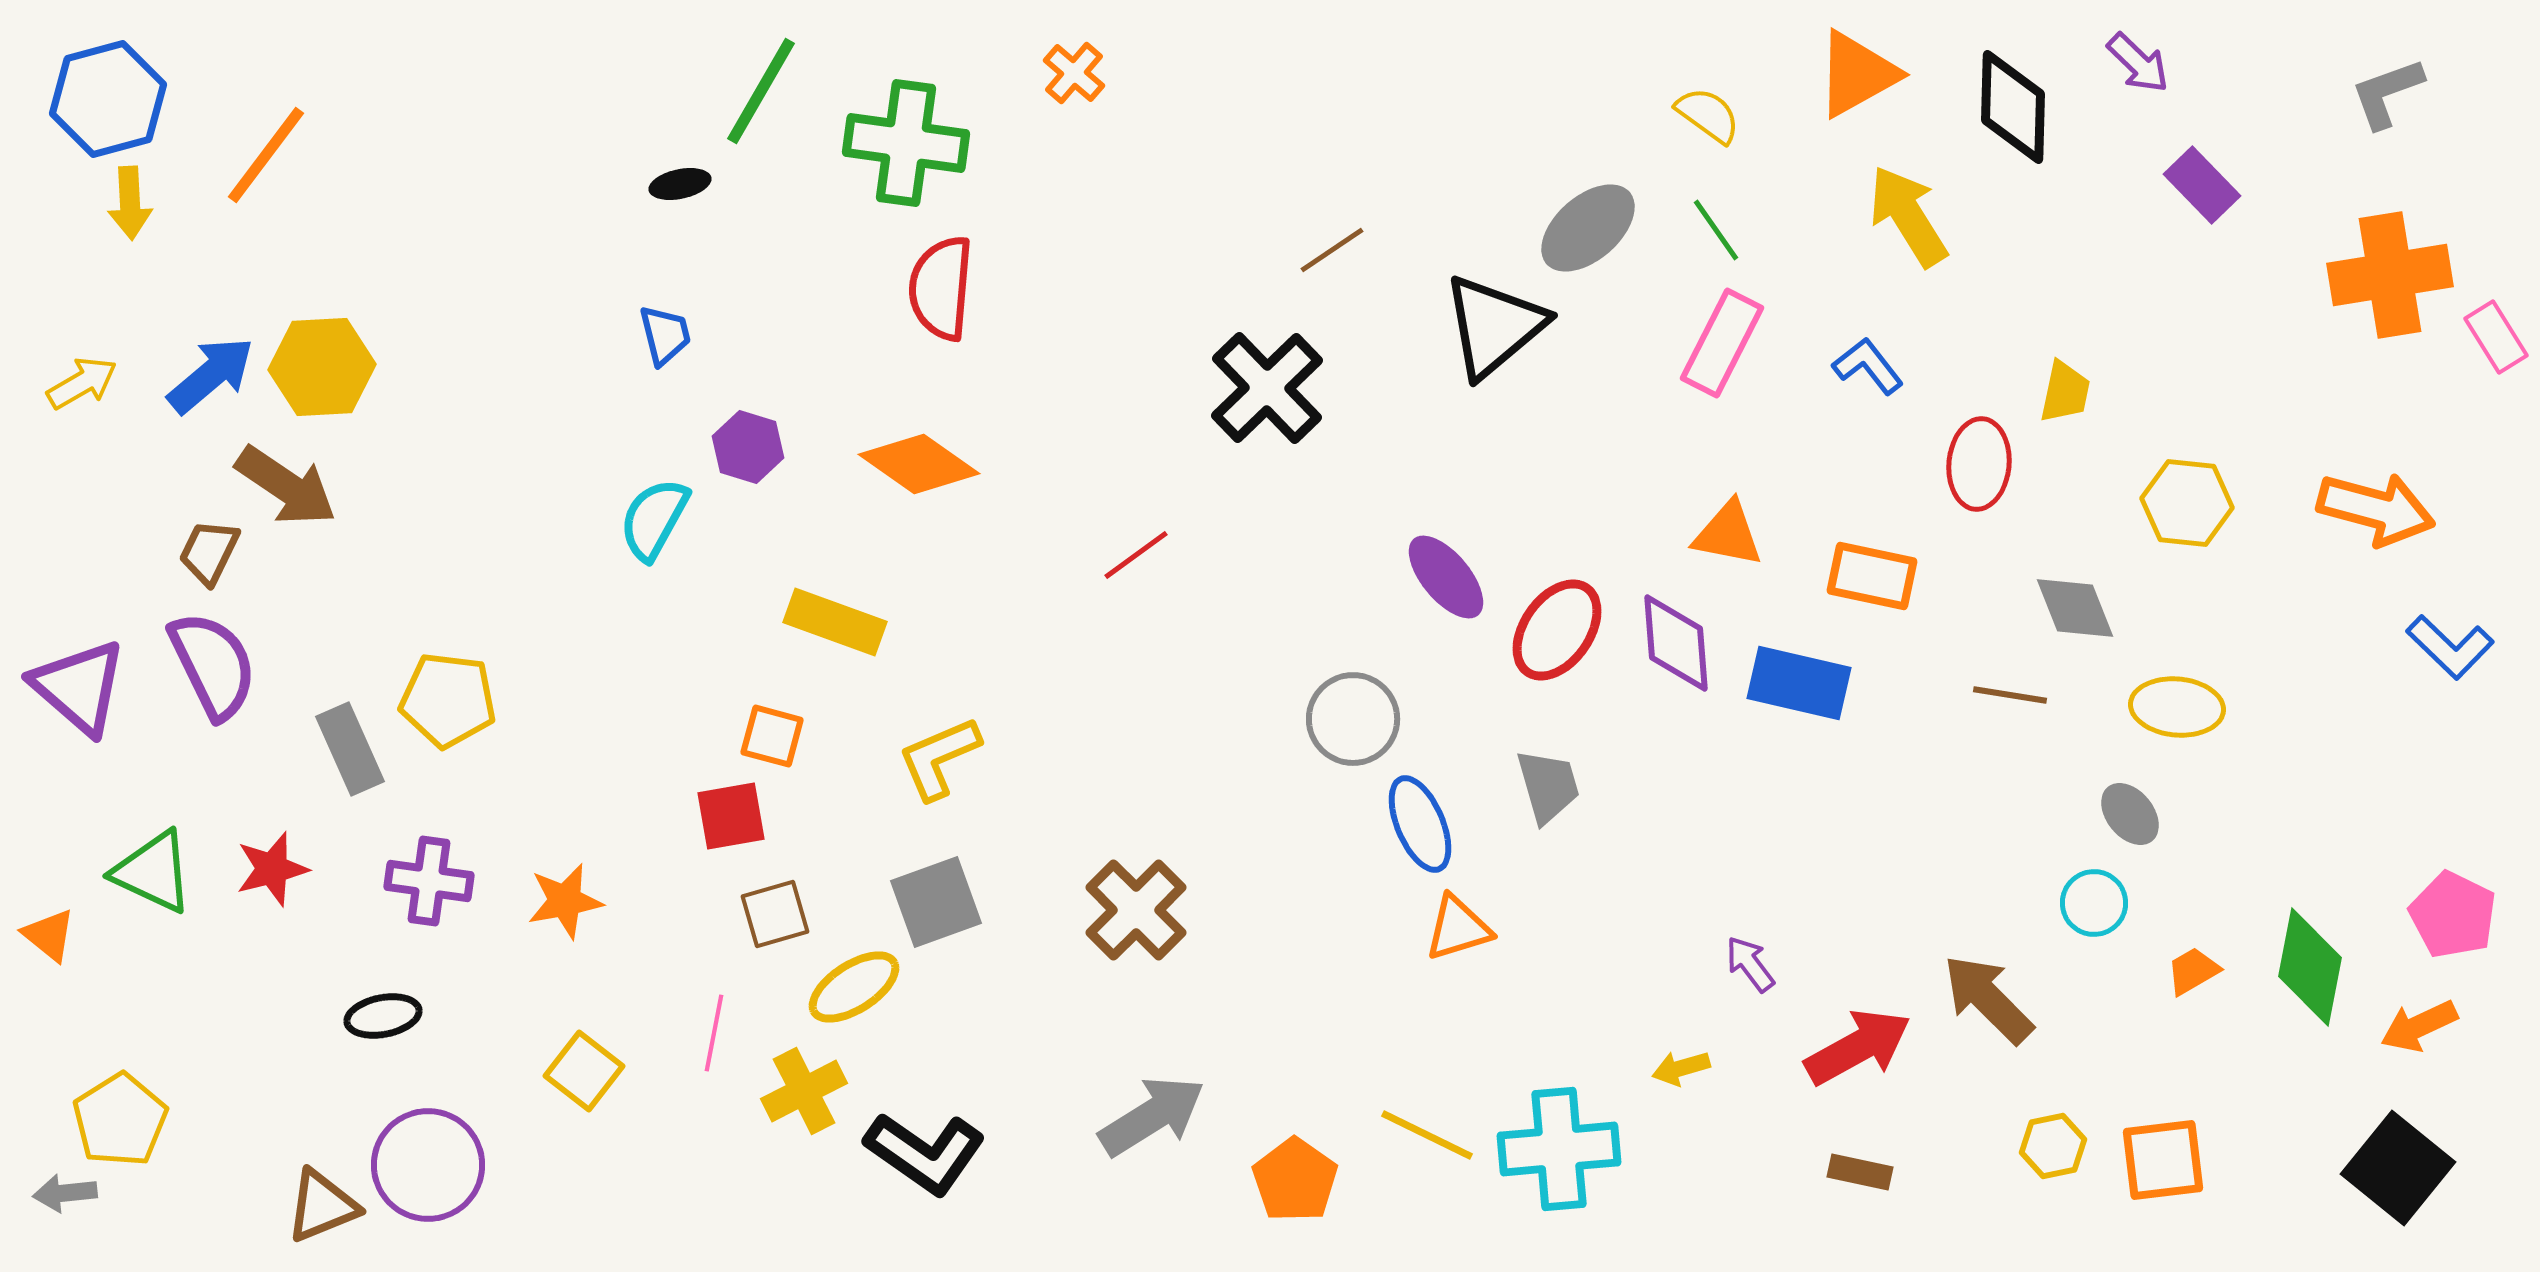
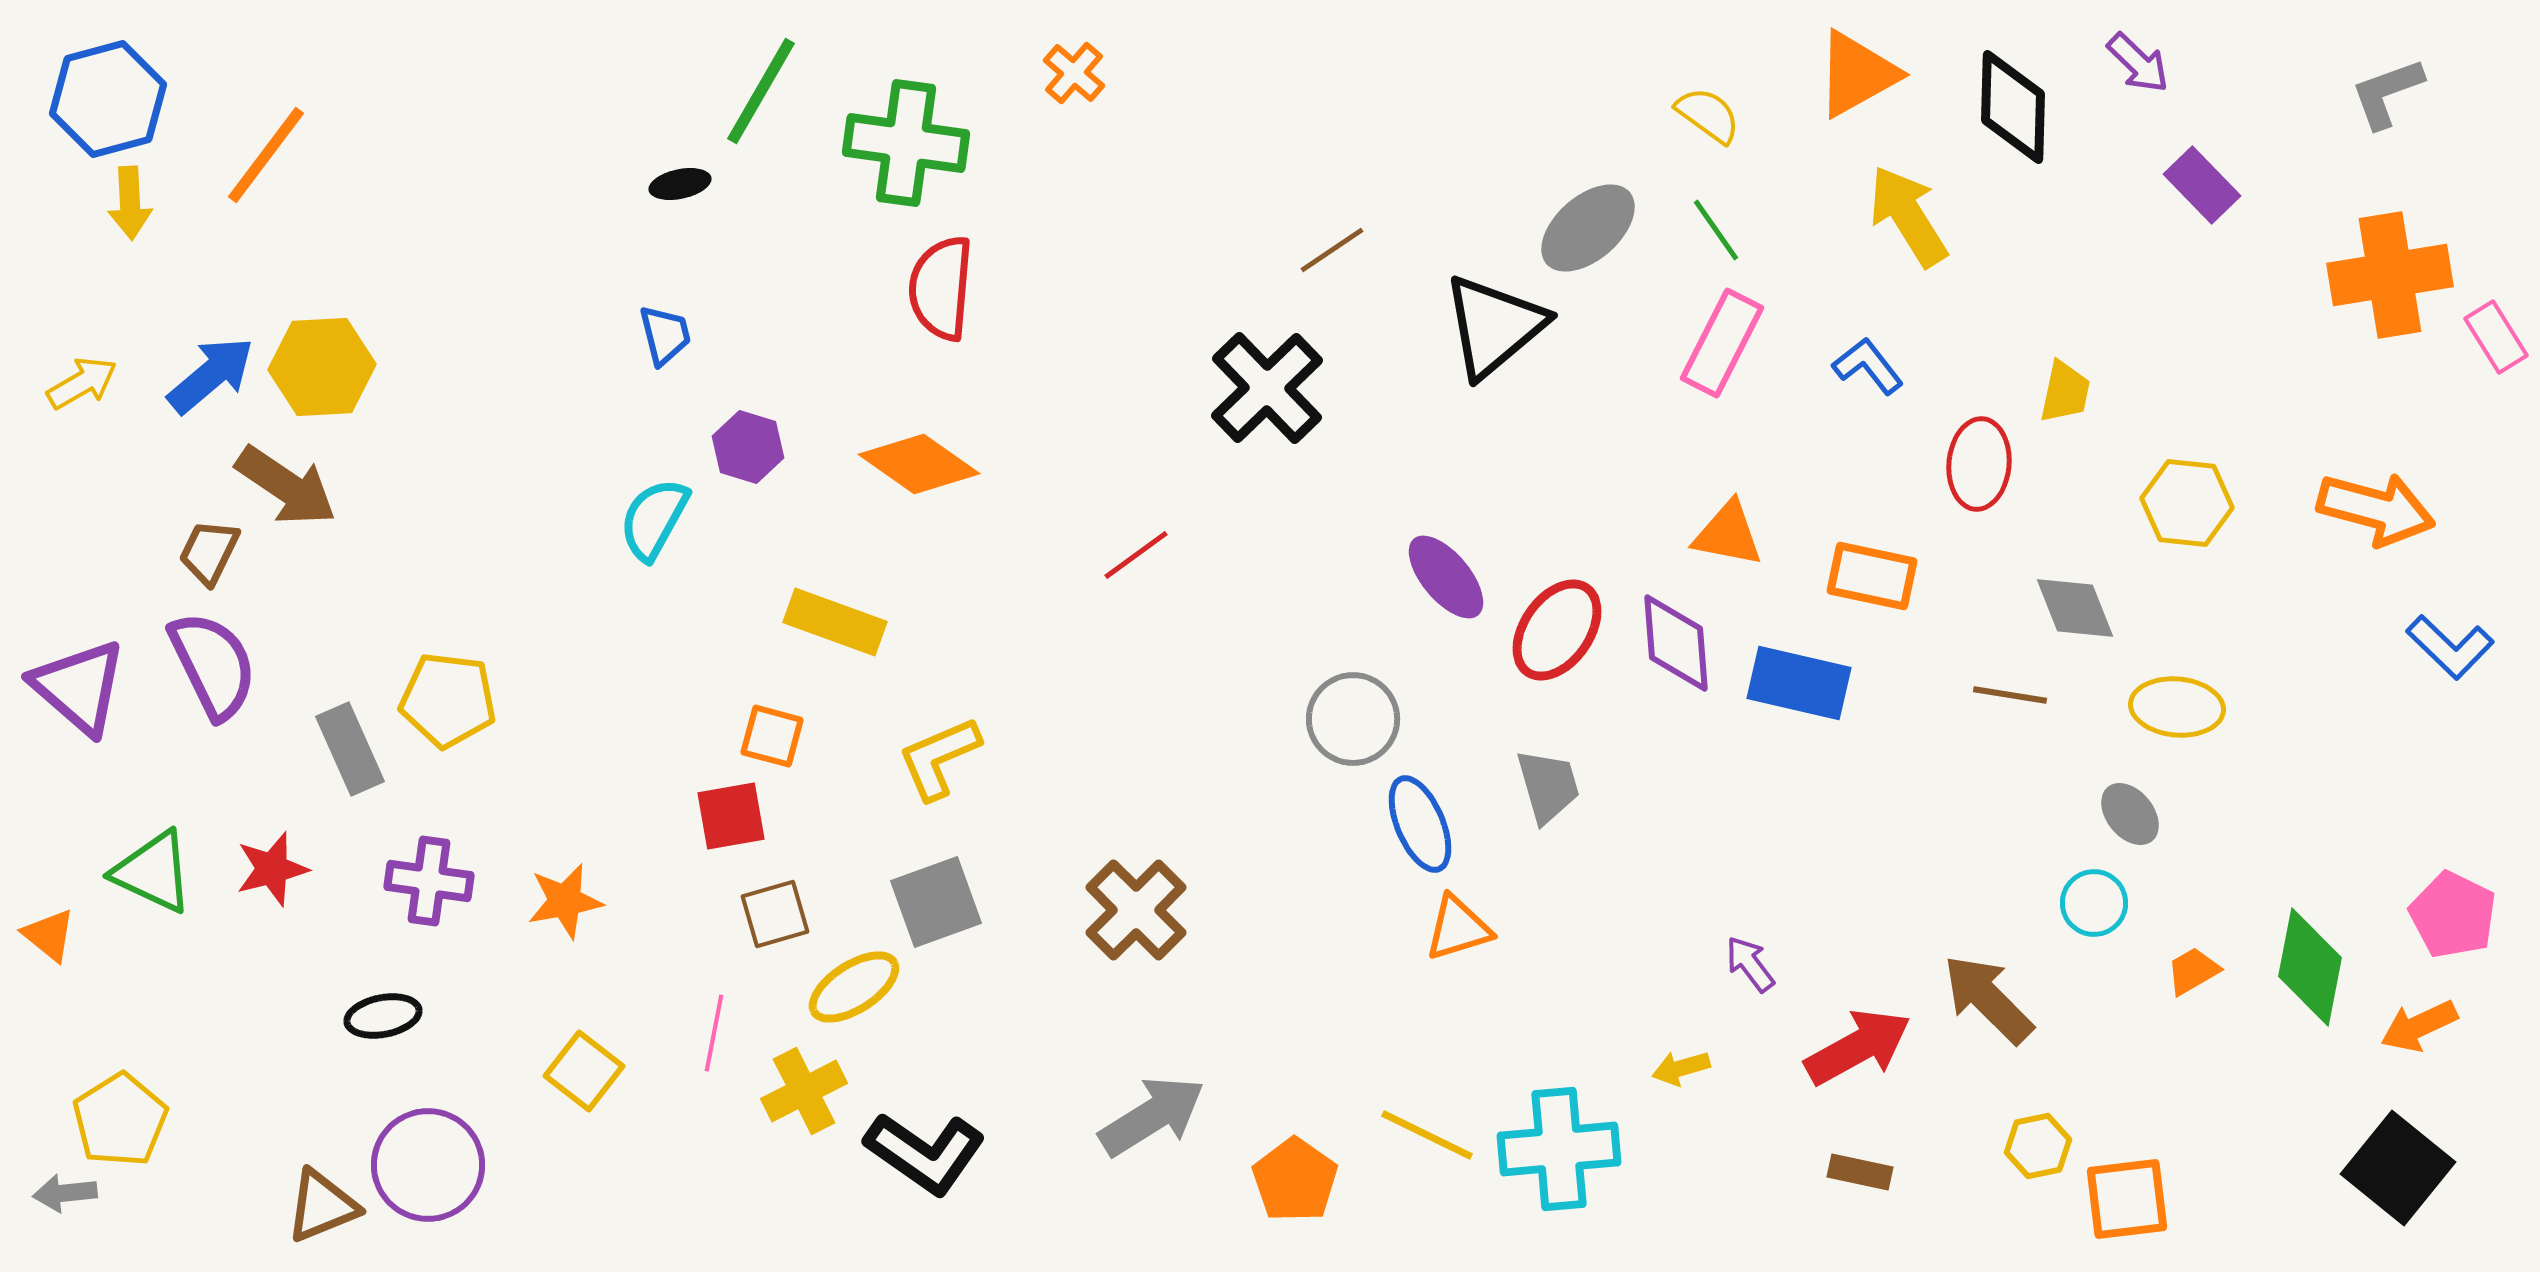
yellow hexagon at (2053, 1146): moved 15 px left
orange square at (2163, 1160): moved 36 px left, 39 px down
